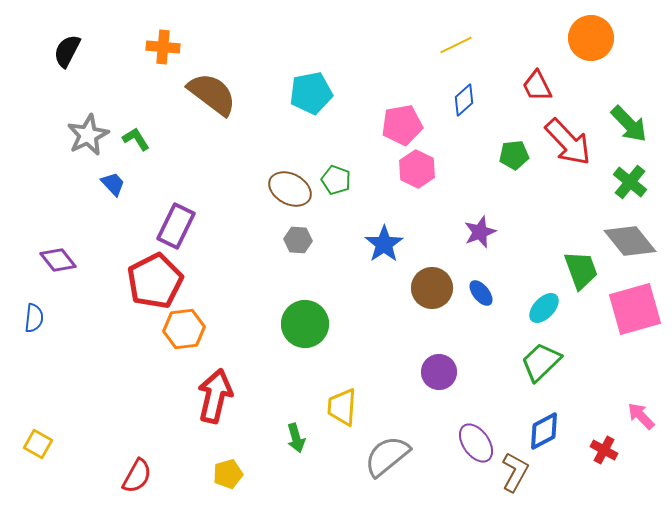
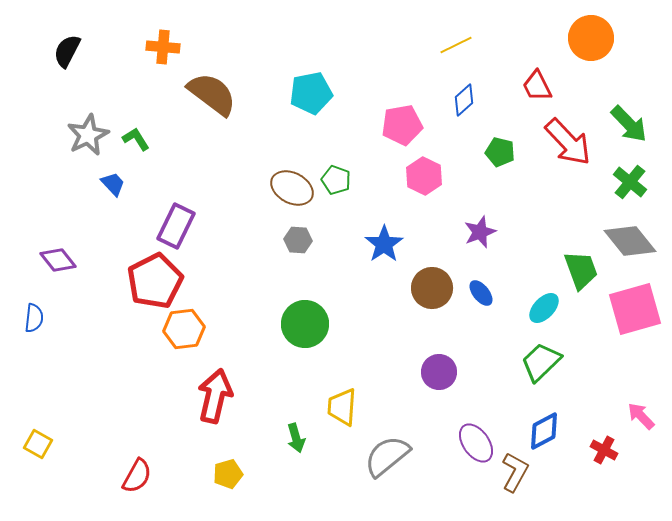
green pentagon at (514, 155): moved 14 px left, 3 px up; rotated 20 degrees clockwise
pink hexagon at (417, 169): moved 7 px right, 7 px down
brown ellipse at (290, 189): moved 2 px right, 1 px up
